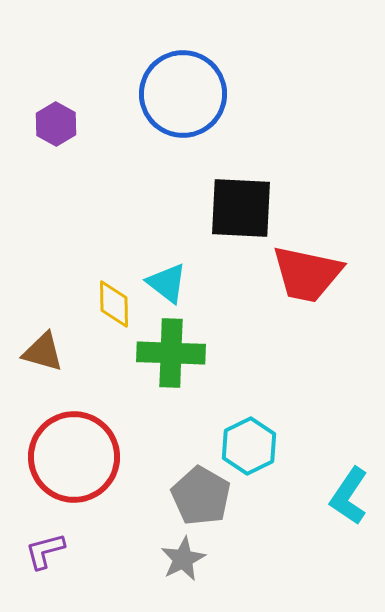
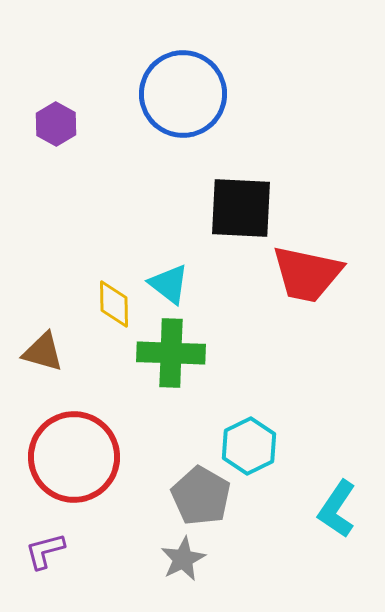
cyan triangle: moved 2 px right, 1 px down
cyan L-shape: moved 12 px left, 13 px down
